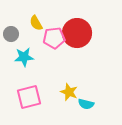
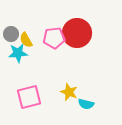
yellow semicircle: moved 10 px left, 17 px down
cyan star: moved 6 px left, 4 px up
